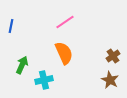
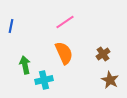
brown cross: moved 10 px left, 2 px up
green arrow: moved 3 px right; rotated 36 degrees counterclockwise
